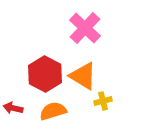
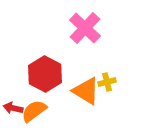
orange triangle: moved 3 px right, 15 px down
yellow cross: moved 4 px right, 19 px up
orange semicircle: moved 19 px left; rotated 20 degrees counterclockwise
